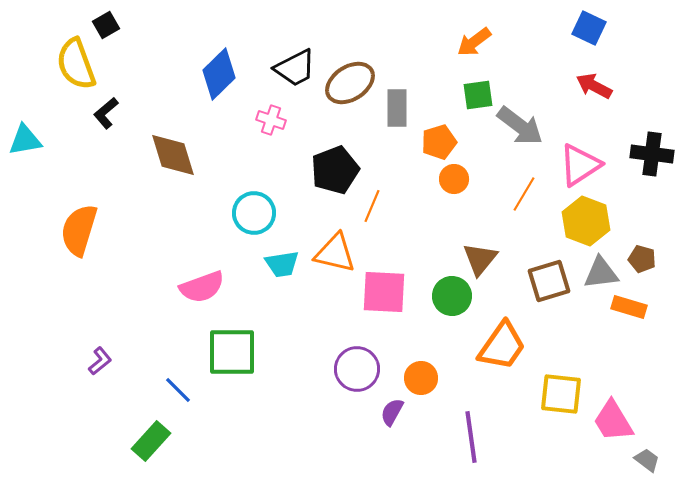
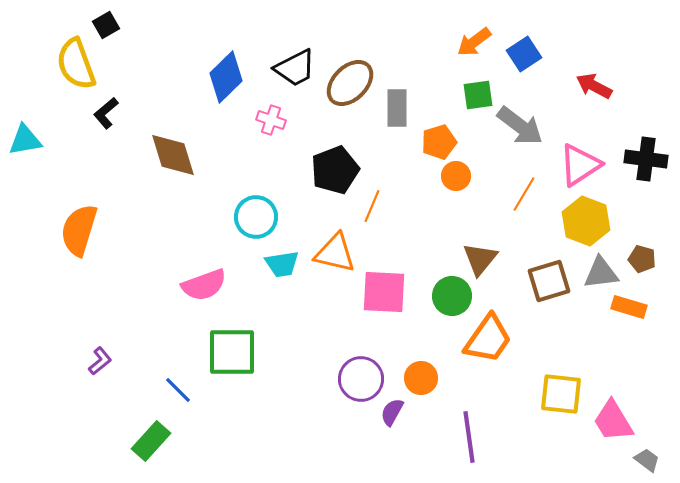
blue square at (589, 28): moved 65 px left, 26 px down; rotated 32 degrees clockwise
blue diamond at (219, 74): moved 7 px right, 3 px down
brown ellipse at (350, 83): rotated 12 degrees counterclockwise
black cross at (652, 154): moved 6 px left, 5 px down
orange circle at (454, 179): moved 2 px right, 3 px up
cyan circle at (254, 213): moved 2 px right, 4 px down
pink semicircle at (202, 287): moved 2 px right, 2 px up
orange trapezoid at (502, 346): moved 14 px left, 7 px up
purple circle at (357, 369): moved 4 px right, 10 px down
purple line at (471, 437): moved 2 px left
